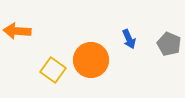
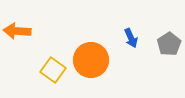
blue arrow: moved 2 px right, 1 px up
gray pentagon: rotated 15 degrees clockwise
